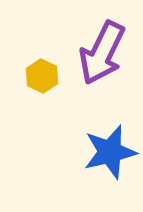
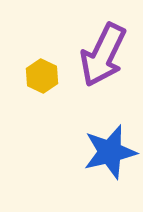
purple arrow: moved 1 px right, 2 px down
